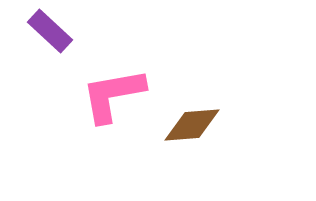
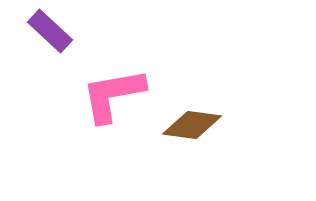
brown diamond: rotated 12 degrees clockwise
